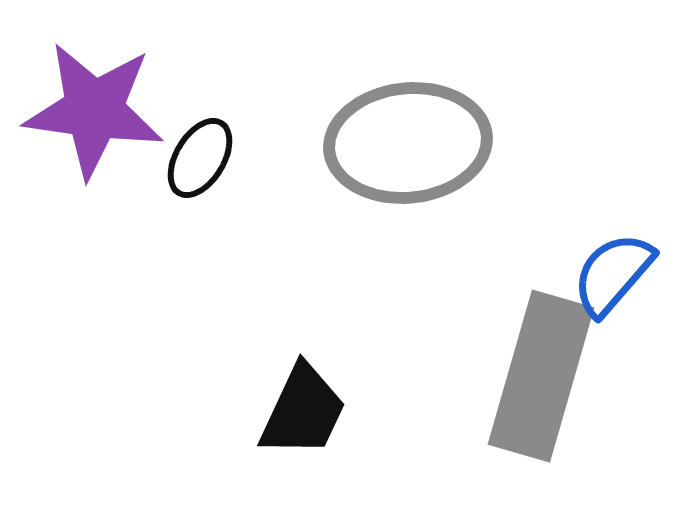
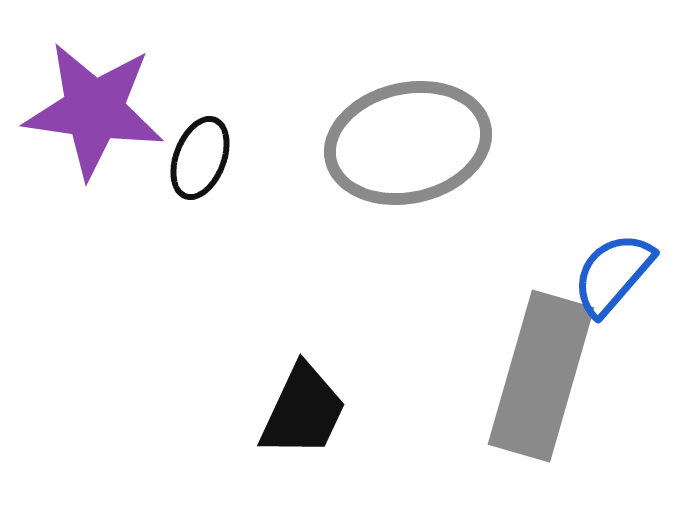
gray ellipse: rotated 7 degrees counterclockwise
black ellipse: rotated 10 degrees counterclockwise
